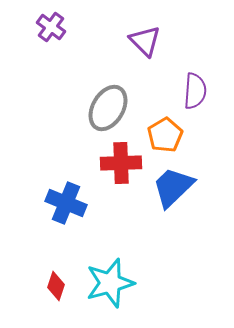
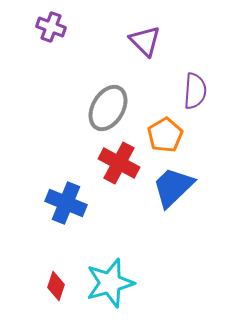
purple cross: rotated 16 degrees counterclockwise
red cross: moved 2 px left; rotated 30 degrees clockwise
